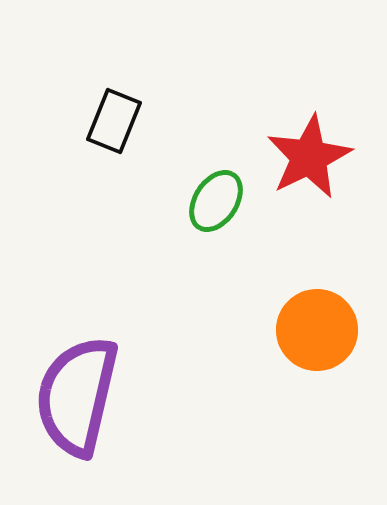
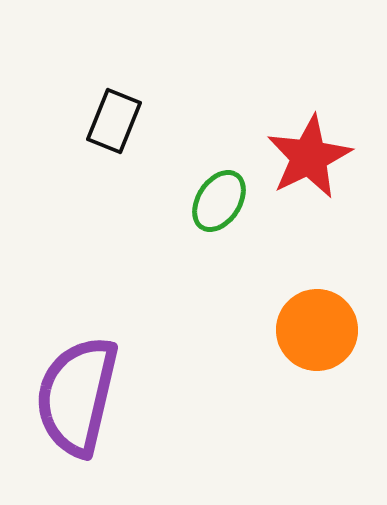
green ellipse: moved 3 px right
